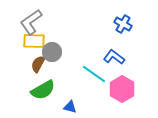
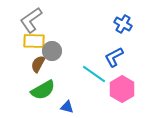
gray L-shape: moved 2 px up
gray circle: moved 1 px up
blue L-shape: rotated 65 degrees counterclockwise
blue triangle: moved 3 px left
